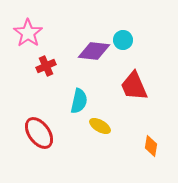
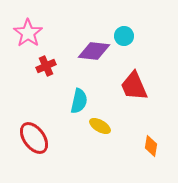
cyan circle: moved 1 px right, 4 px up
red ellipse: moved 5 px left, 5 px down
